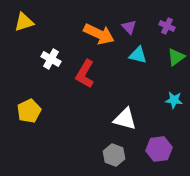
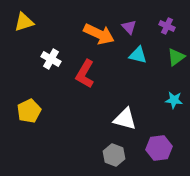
purple hexagon: moved 1 px up
